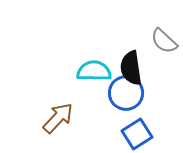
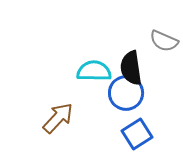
gray semicircle: rotated 20 degrees counterclockwise
